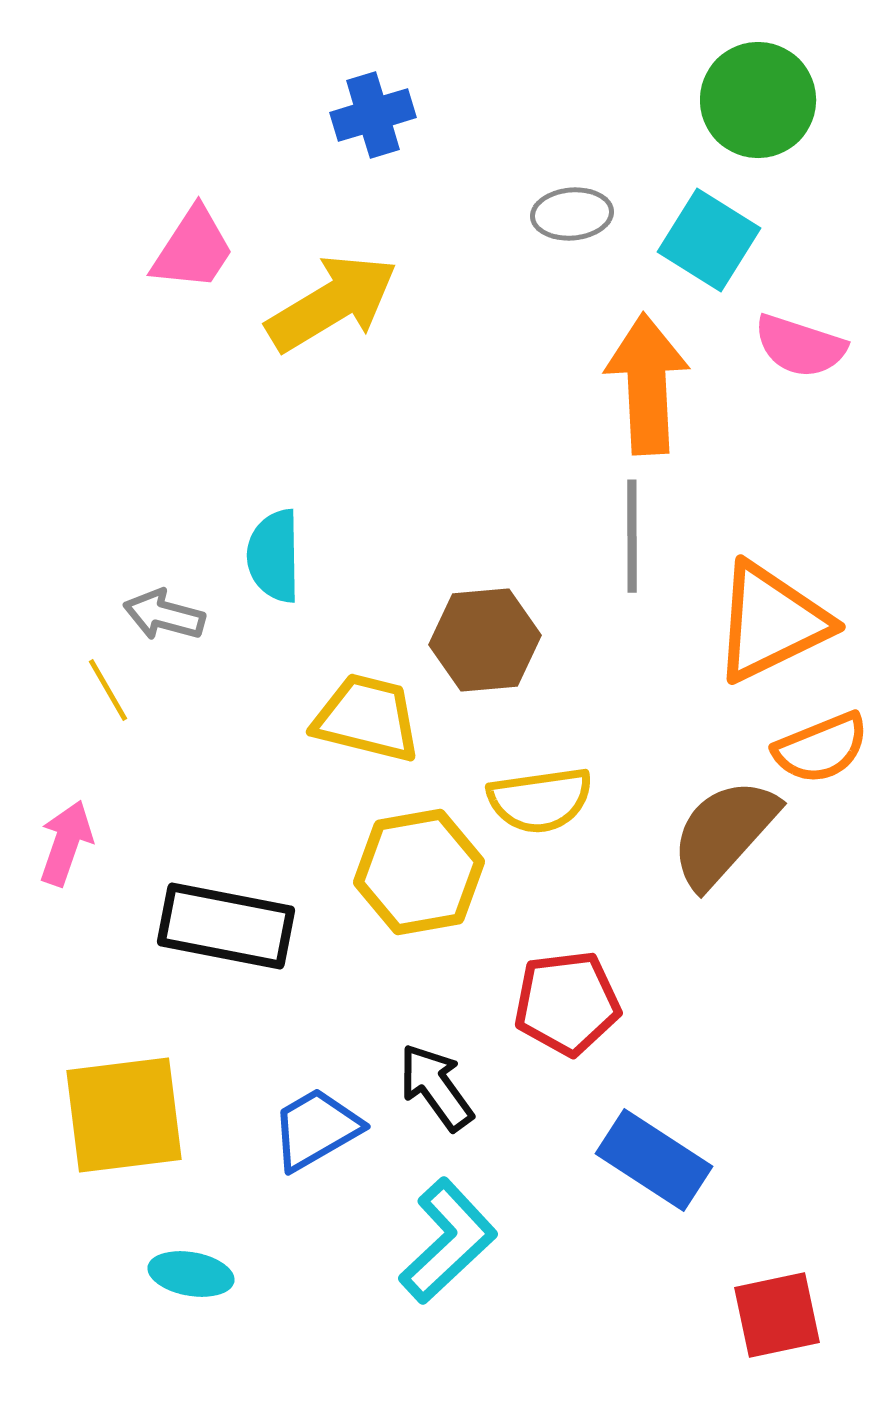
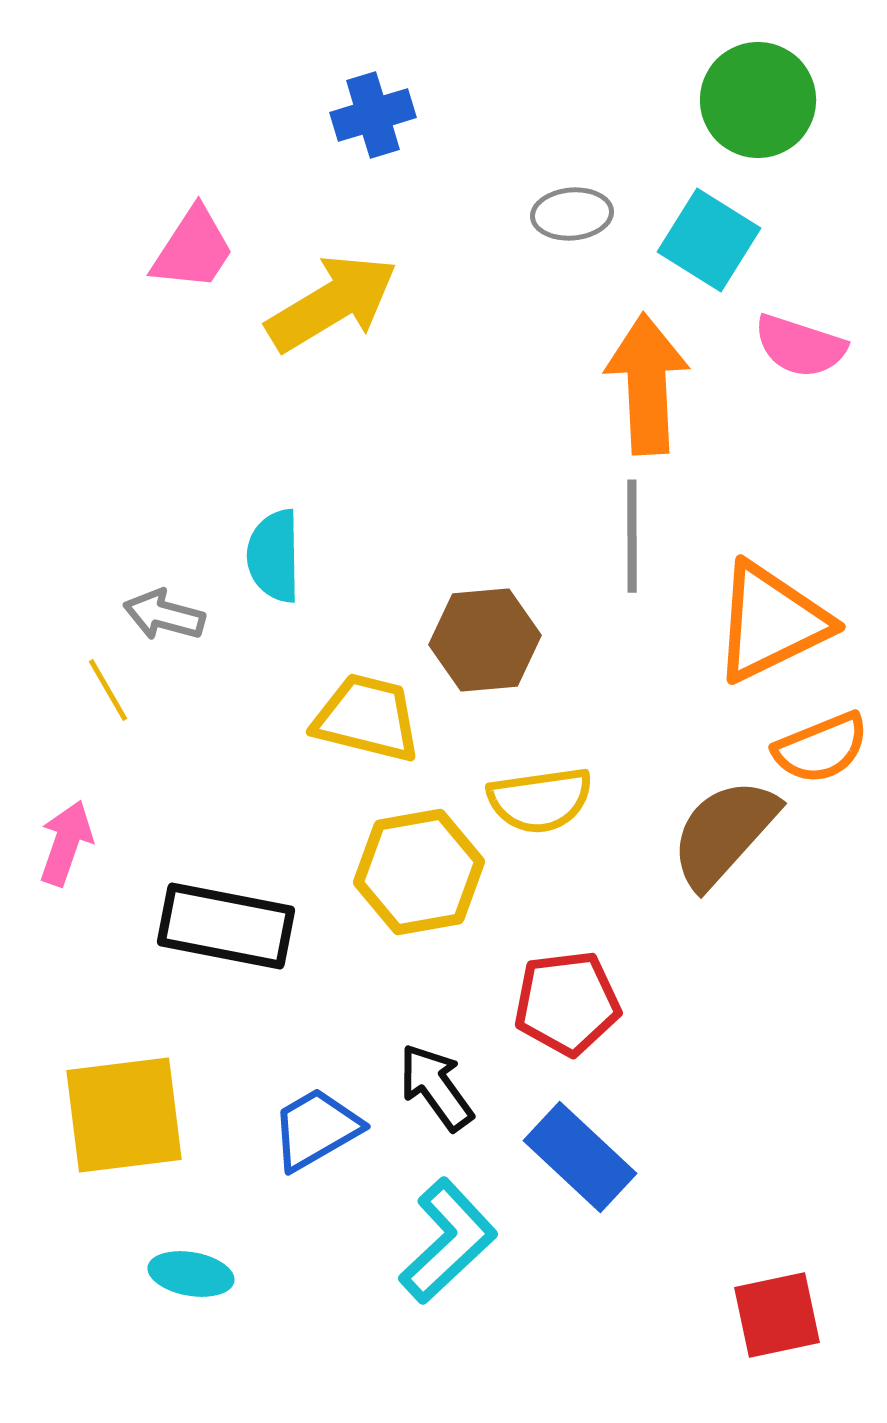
blue rectangle: moved 74 px left, 3 px up; rotated 10 degrees clockwise
